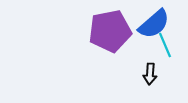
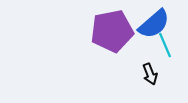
purple pentagon: moved 2 px right
black arrow: rotated 25 degrees counterclockwise
